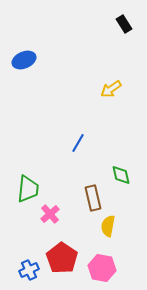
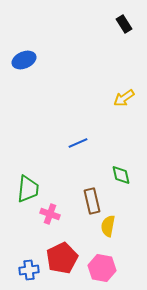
yellow arrow: moved 13 px right, 9 px down
blue line: rotated 36 degrees clockwise
brown rectangle: moved 1 px left, 3 px down
pink cross: rotated 30 degrees counterclockwise
red pentagon: rotated 12 degrees clockwise
blue cross: rotated 18 degrees clockwise
